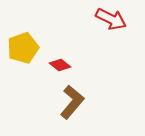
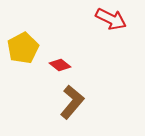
yellow pentagon: rotated 8 degrees counterclockwise
